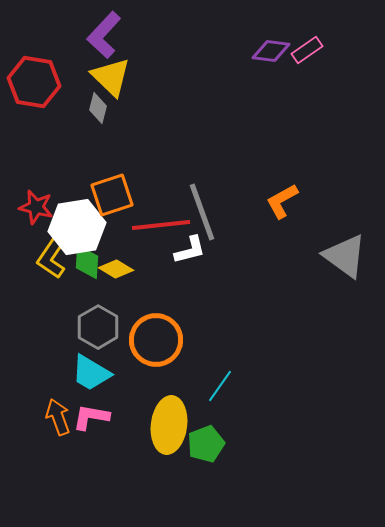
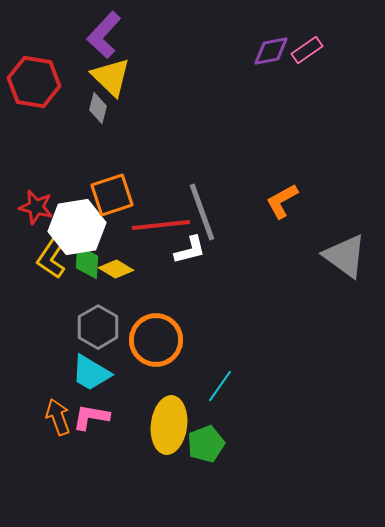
purple diamond: rotated 18 degrees counterclockwise
